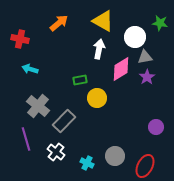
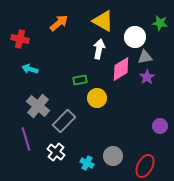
purple circle: moved 4 px right, 1 px up
gray circle: moved 2 px left
